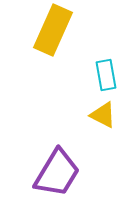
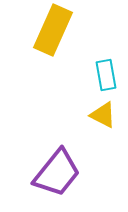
purple trapezoid: rotated 8 degrees clockwise
